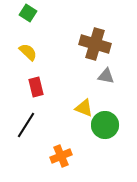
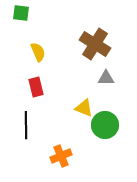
green square: moved 7 px left; rotated 24 degrees counterclockwise
brown cross: rotated 16 degrees clockwise
yellow semicircle: moved 10 px right; rotated 24 degrees clockwise
gray triangle: moved 2 px down; rotated 12 degrees counterclockwise
black line: rotated 32 degrees counterclockwise
